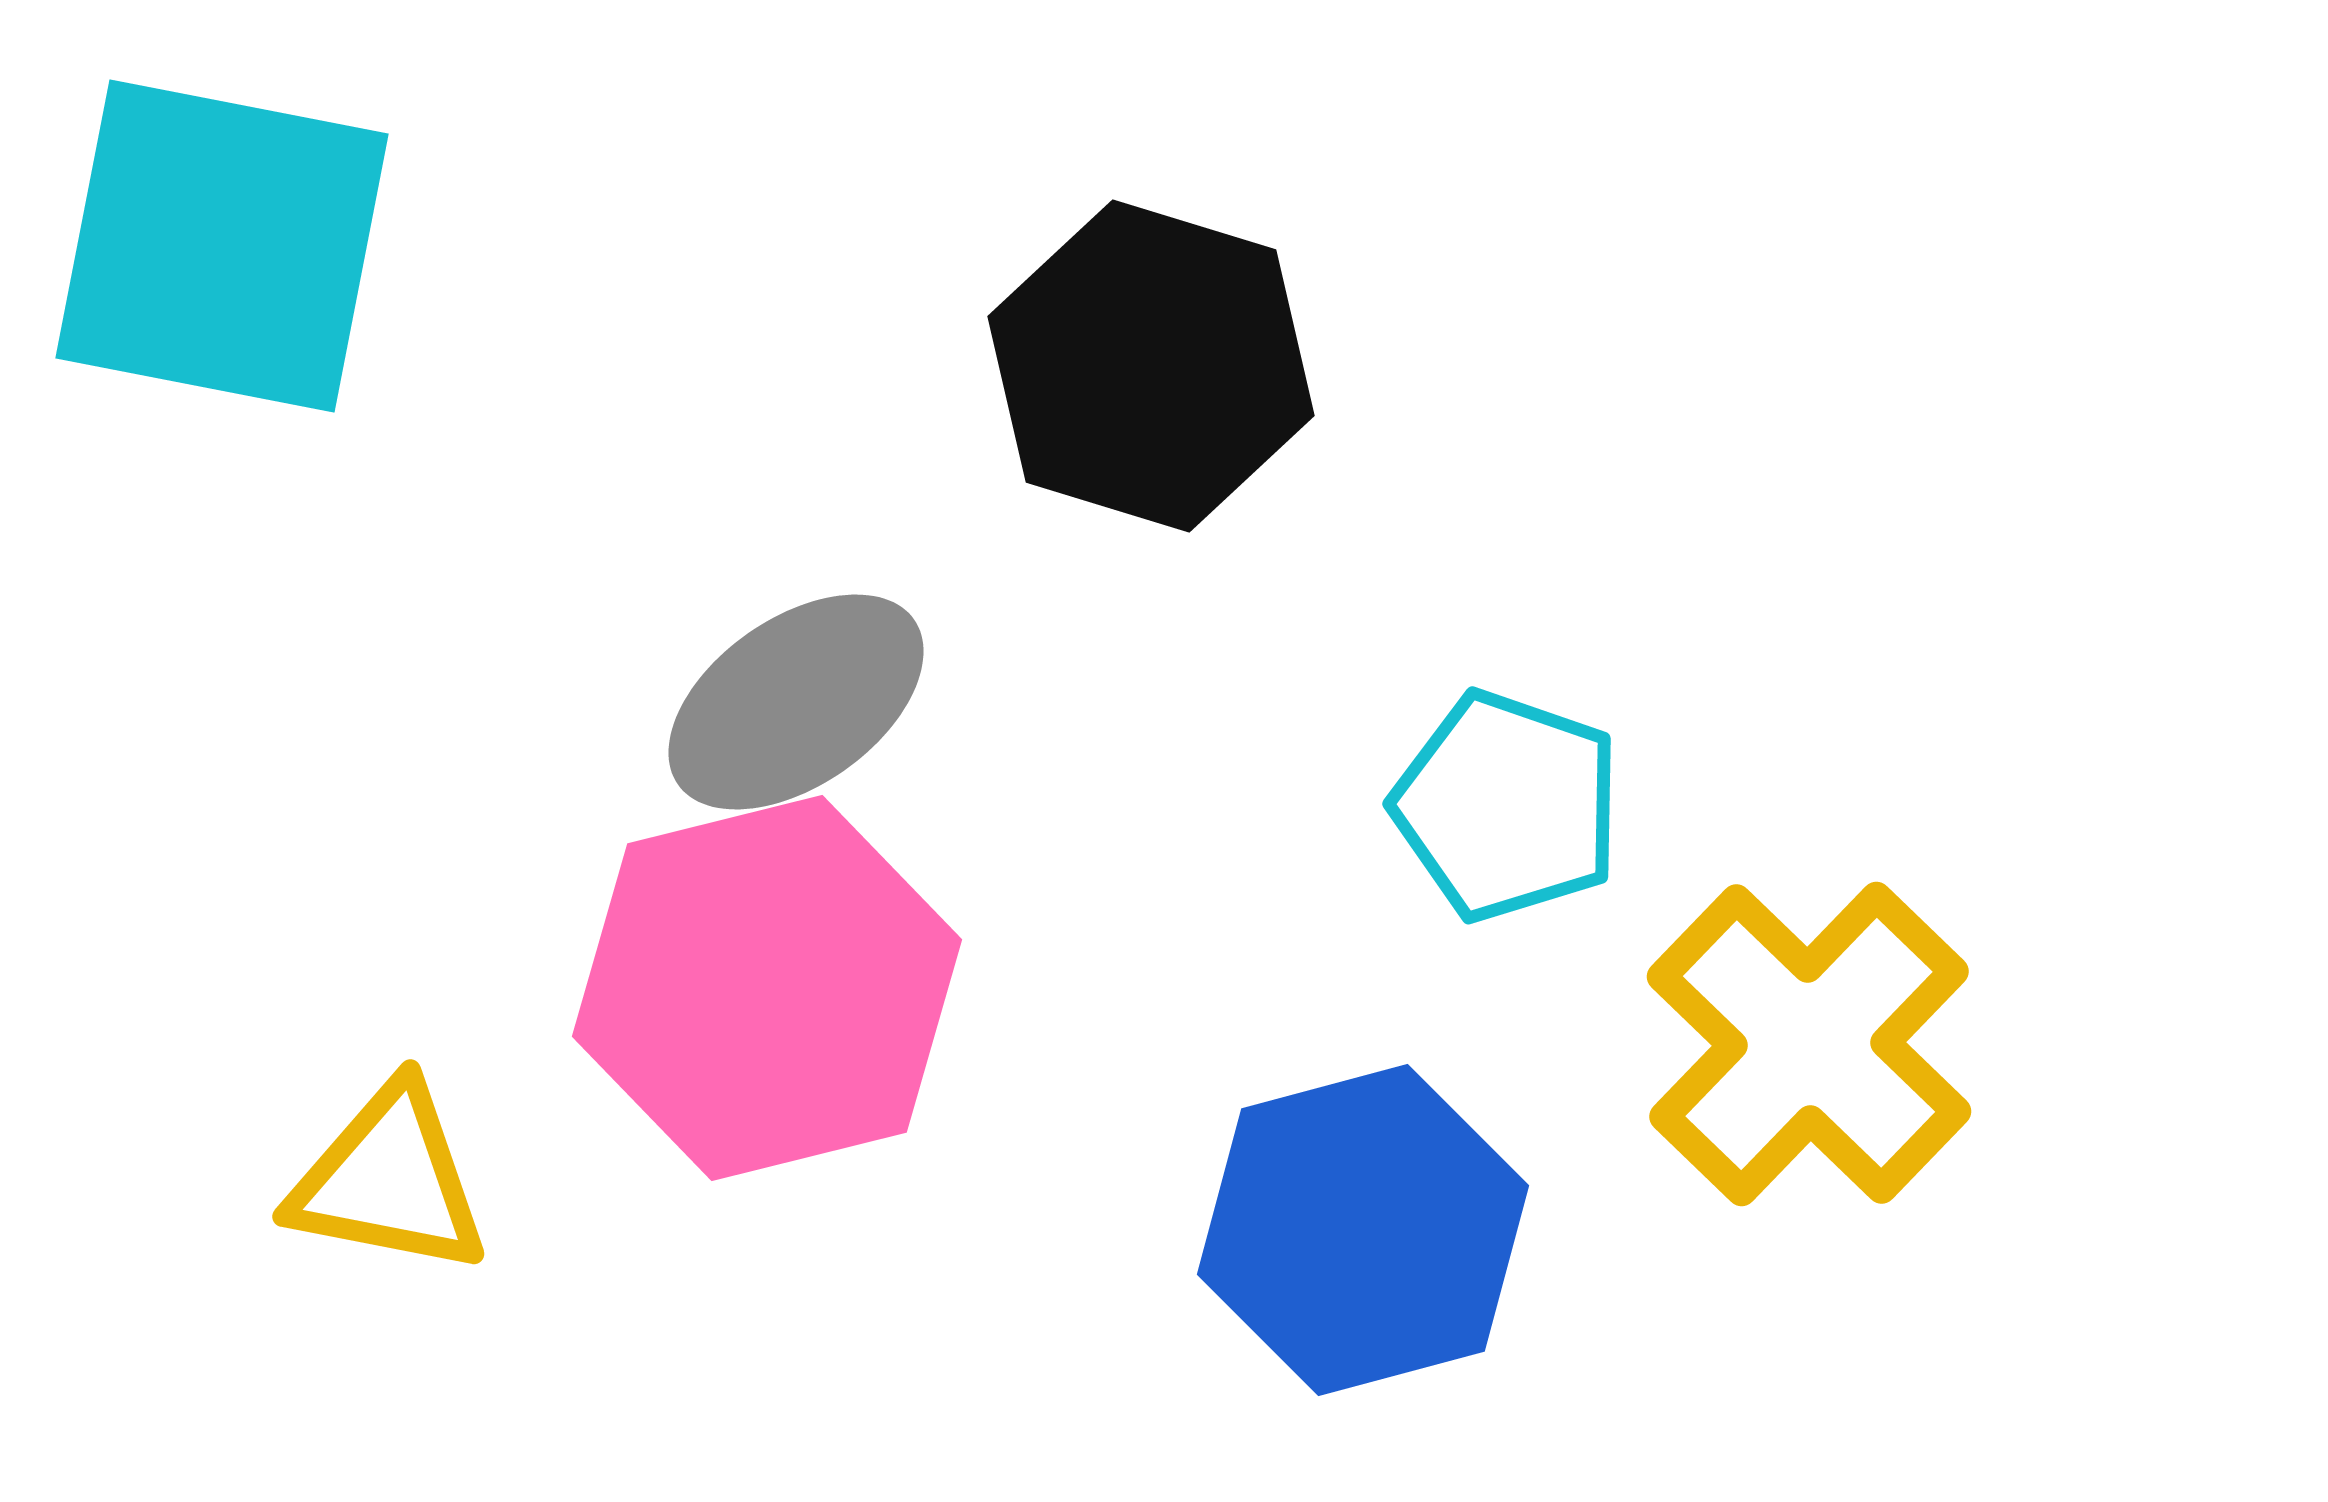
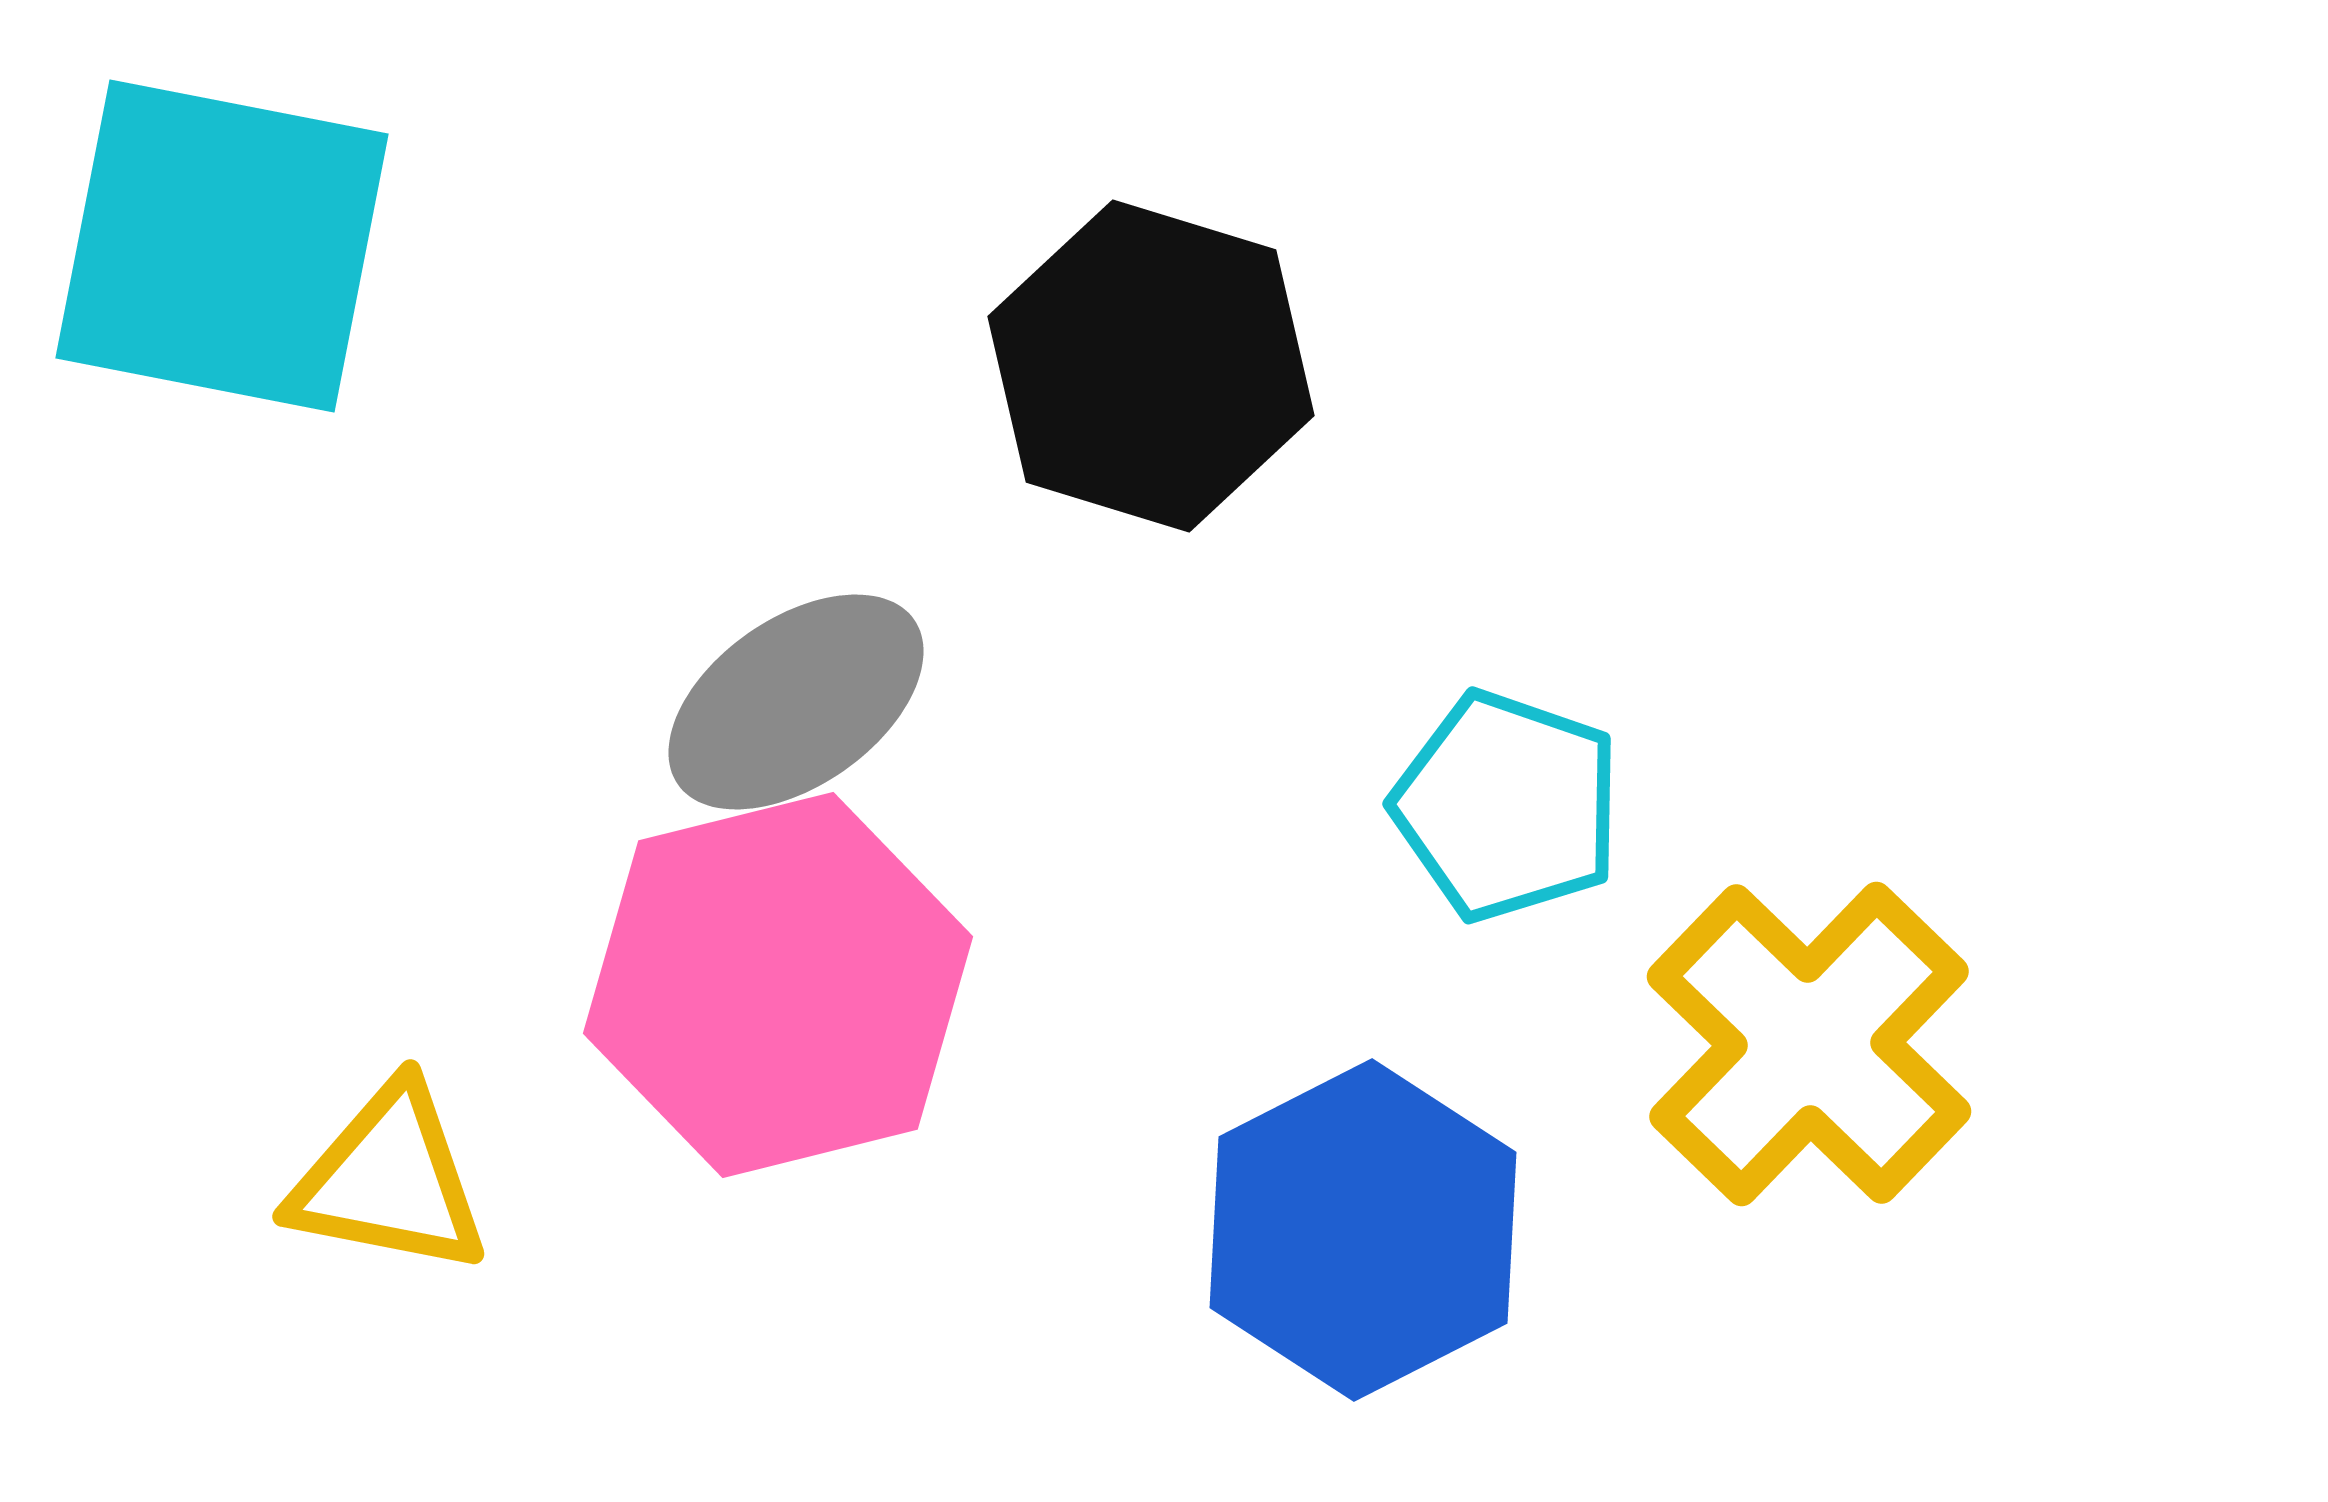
pink hexagon: moved 11 px right, 3 px up
blue hexagon: rotated 12 degrees counterclockwise
